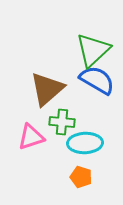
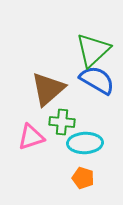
brown triangle: moved 1 px right
orange pentagon: moved 2 px right, 1 px down
